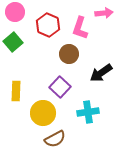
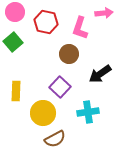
red hexagon: moved 2 px left, 3 px up; rotated 10 degrees counterclockwise
black arrow: moved 1 px left, 1 px down
